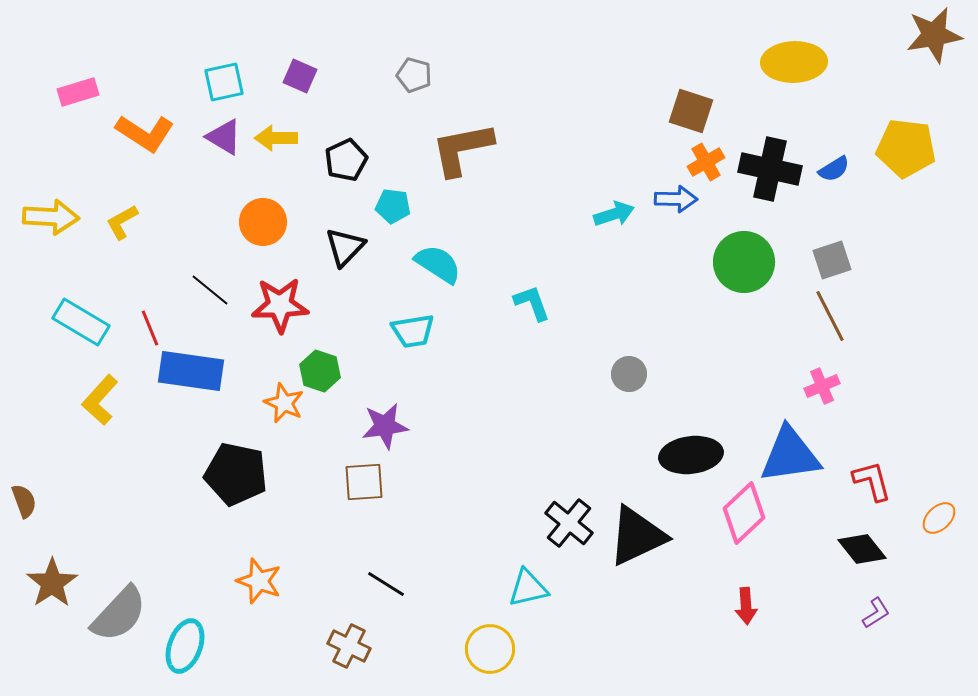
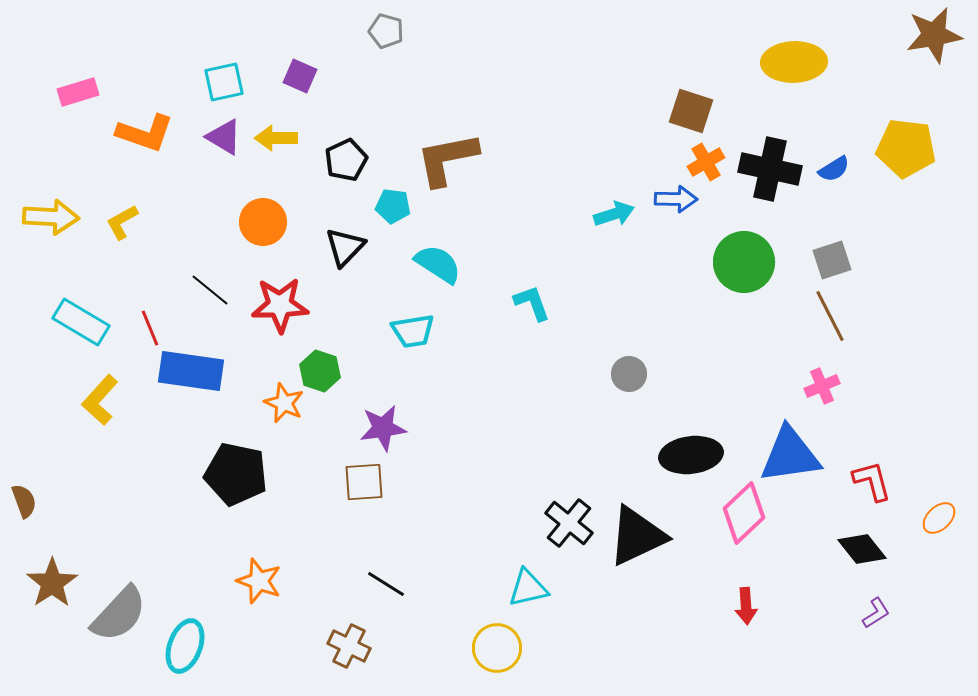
gray pentagon at (414, 75): moved 28 px left, 44 px up
orange L-shape at (145, 133): rotated 14 degrees counterclockwise
brown L-shape at (462, 149): moved 15 px left, 10 px down
purple star at (385, 426): moved 2 px left, 2 px down
yellow circle at (490, 649): moved 7 px right, 1 px up
